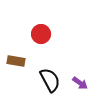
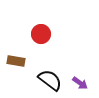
black semicircle: rotated 25 degrees counterclockwise
